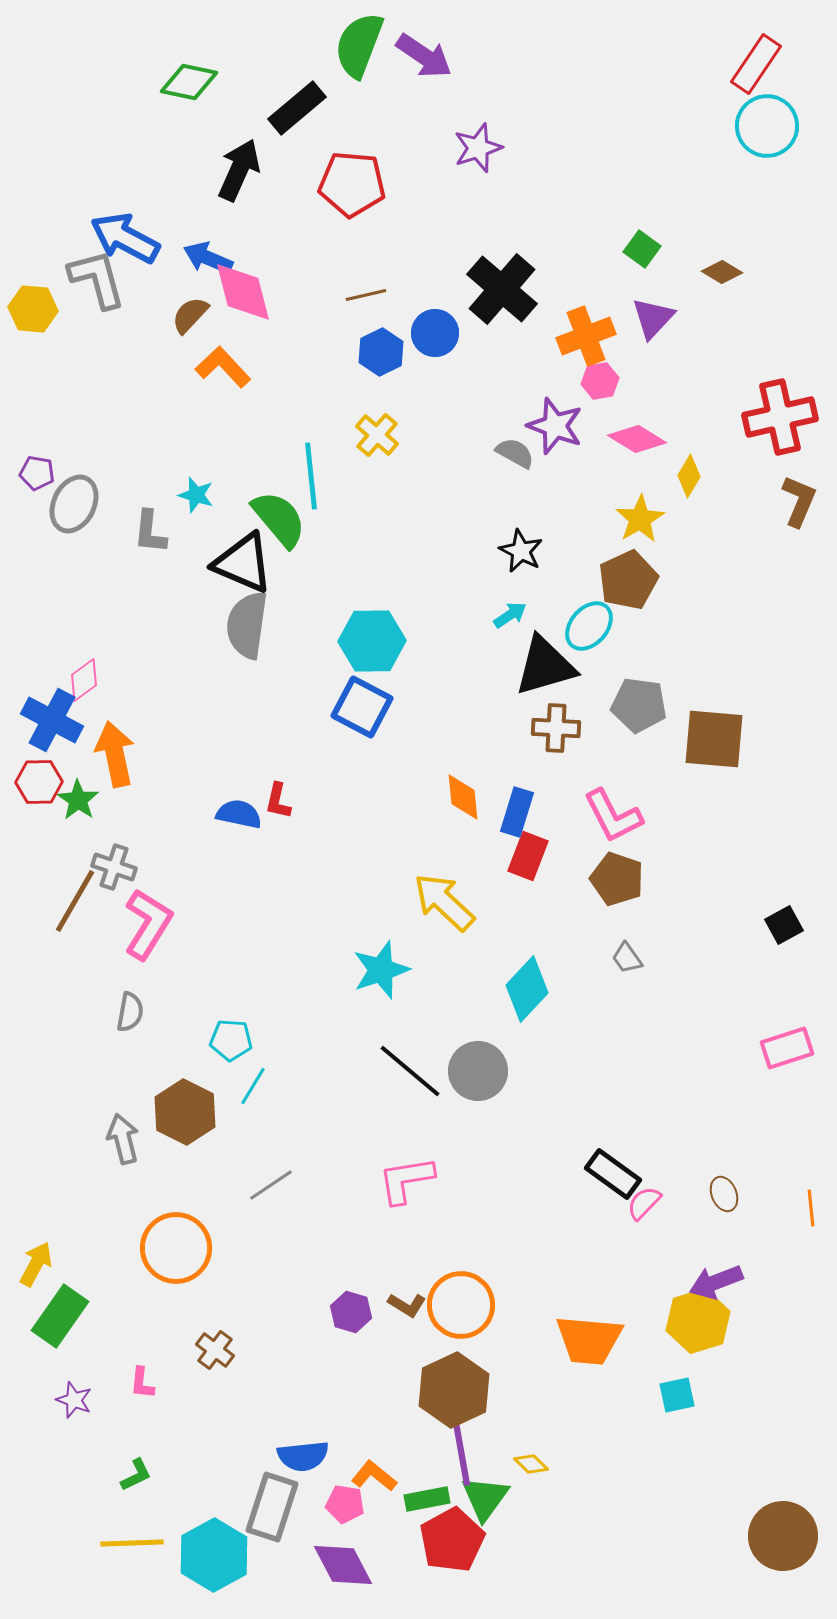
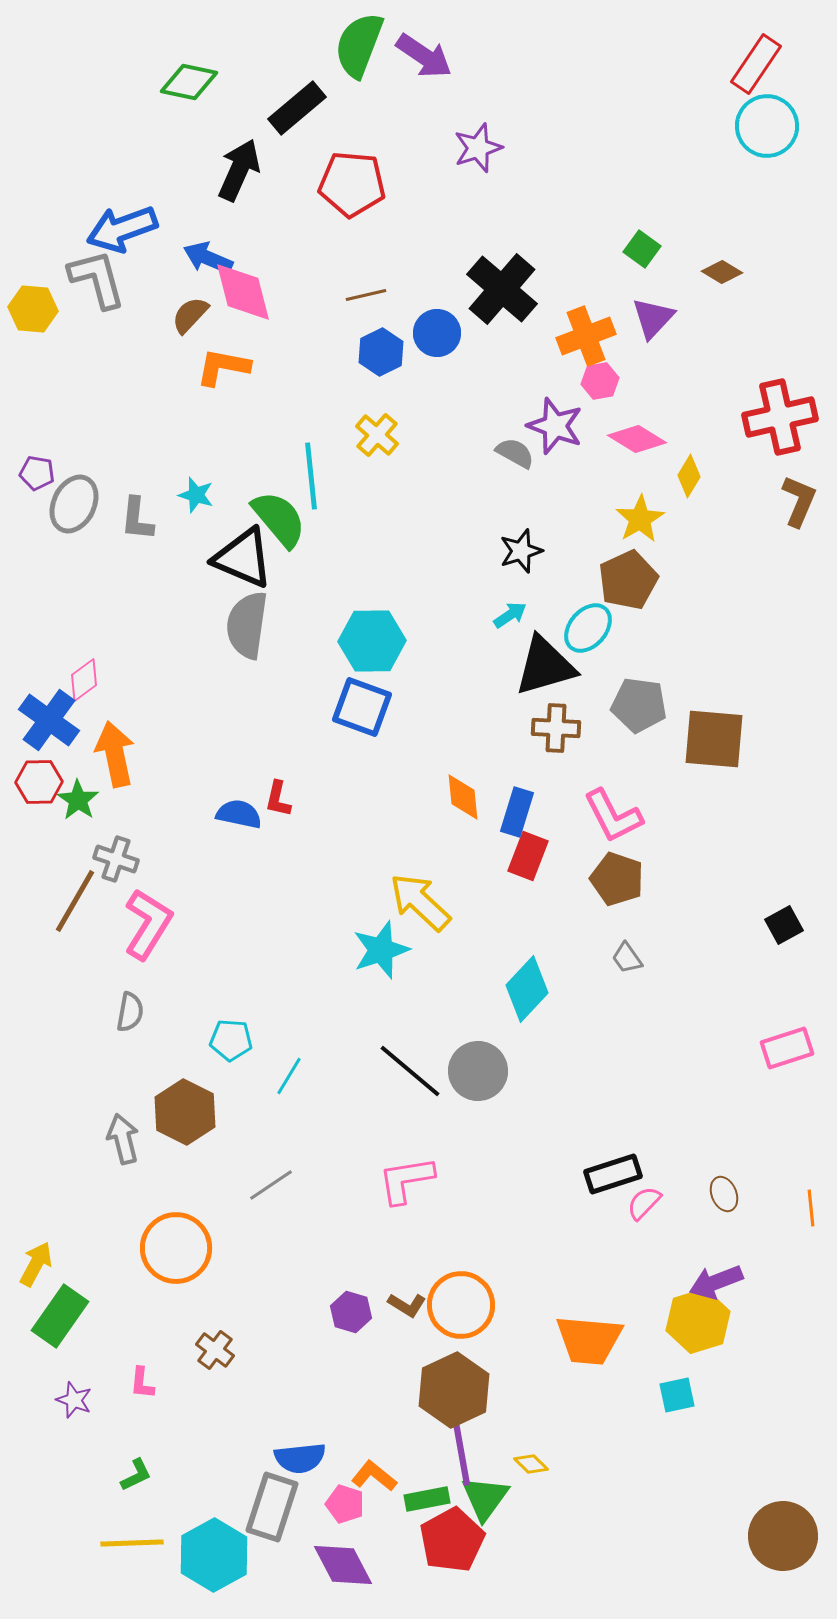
blue arrow at (125, 238): moved 3 px left, 9 px up; rotated 48 degrees counterclockwise
blue circle at (435, 333): moved 2 px right
orange L-shape at (223, 367): rotated 36 degrees counterclockwise
gray L-shape at (150, 532): moved 13 px left, 13 px up
black star at (521, 551): rotated 27 degrees clockwise
black triangle at (243, 563): moved 5 px up
cyan ellipse at (589, 626): moved 1 px left, 2 px down
blue square at (362, 707): rotated 8 degrees counterclockwise
blue cross at (52, 720): moved 3 px left; rotated 8 degrees clockwise
red L-shape at (278, 801): moved 2 px up
gray cross at (114, 867): moved 2 px right, 8 px up
yellow arrow at (444, 902): moved 24 px left
cyan star at (381, 970): moved 20 px up
cyan line at (253, 1086): moved 36 px right, 10 px up
black rectangle at (613, 1174): rotated 54 degrees counterclockwise
blue semicircle at (303, 1456): moved 3 px left, 2 px down
pink pentagon at (345, 1504): rotated 9 degrees clockwise
